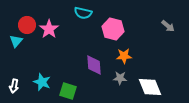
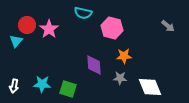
pink hexagon: moved 1 px left, 1 px up
cyan star: moved 2 px down; rotated 18 degrees counterclockwise
green square: moved 2 px up
